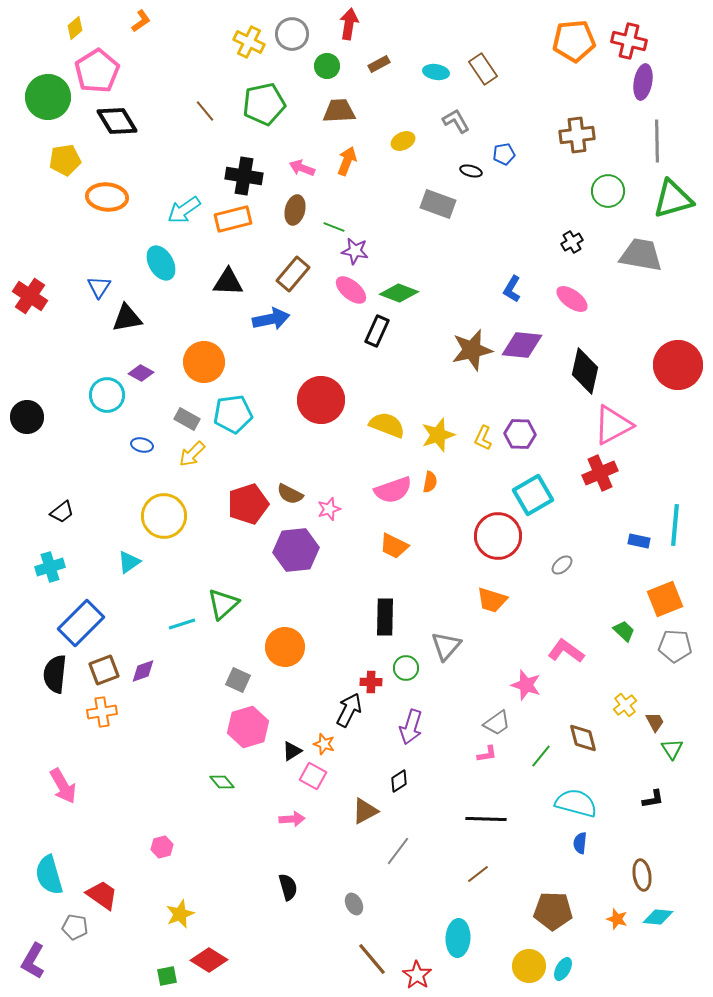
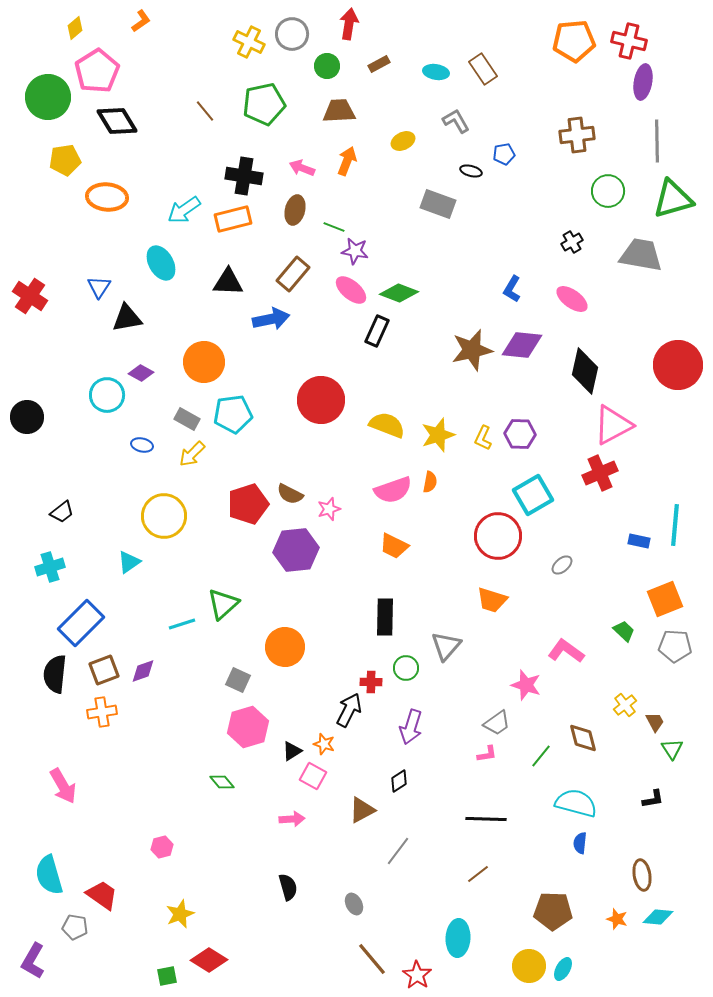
brown triangle at (365, 811): moved 3 px left, 1 px up
